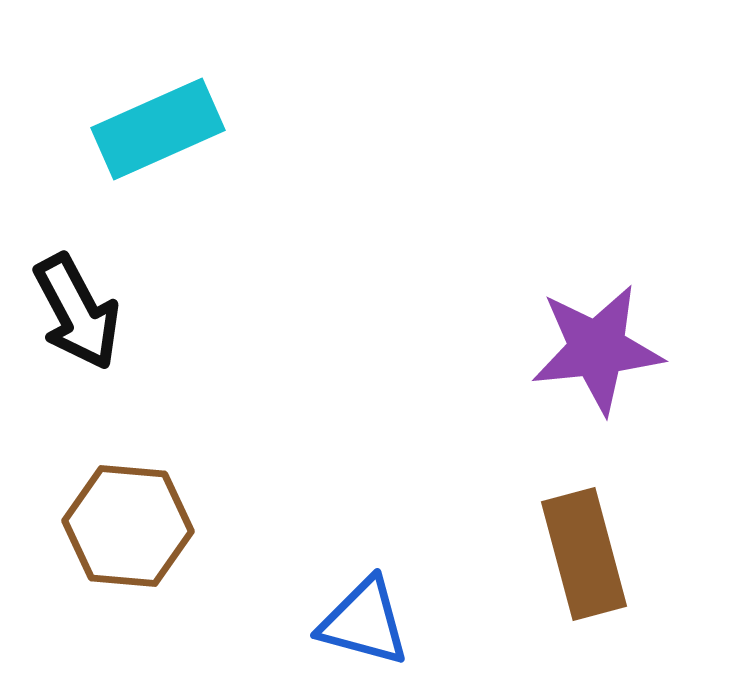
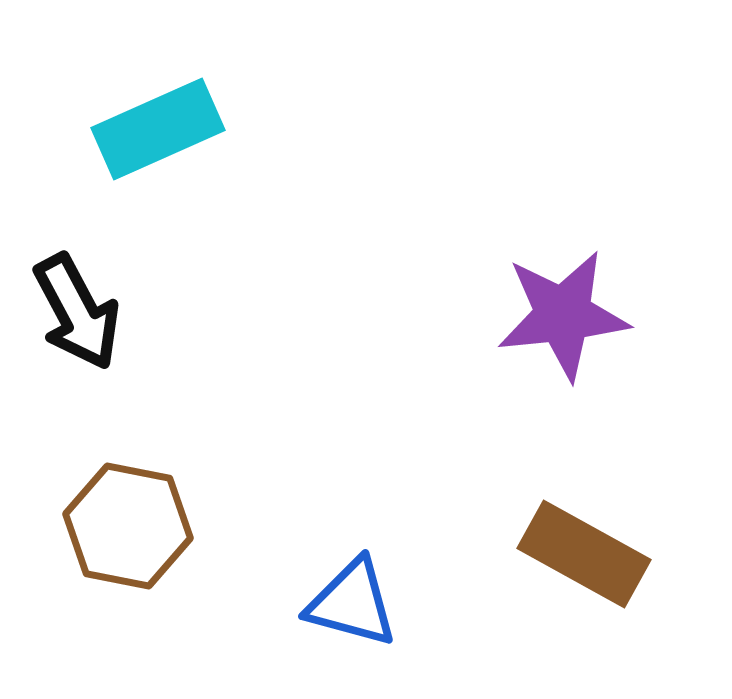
purple star: moved 34 px left, 34 px up
brown hexagon: rotated 6 degrees clockwise
brown rectangle: rotated 46 degrees counterclockwise
blue triangle: moved 12 px left, 19 px up
